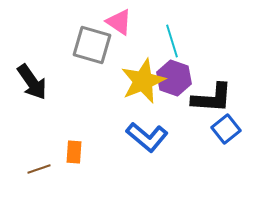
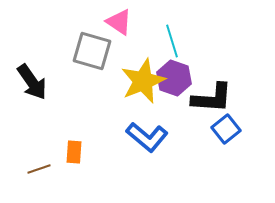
gray square: moved 6 px down
